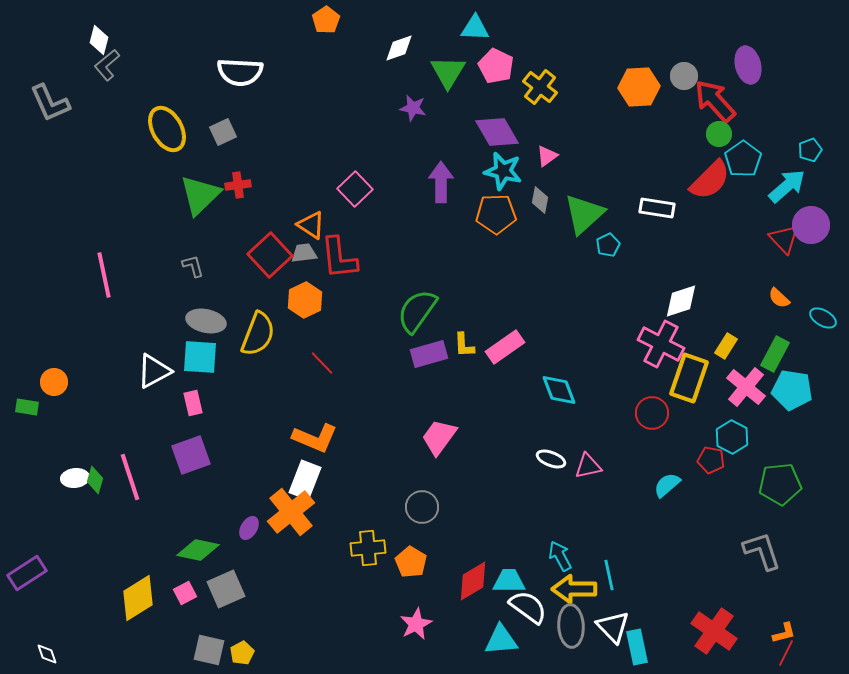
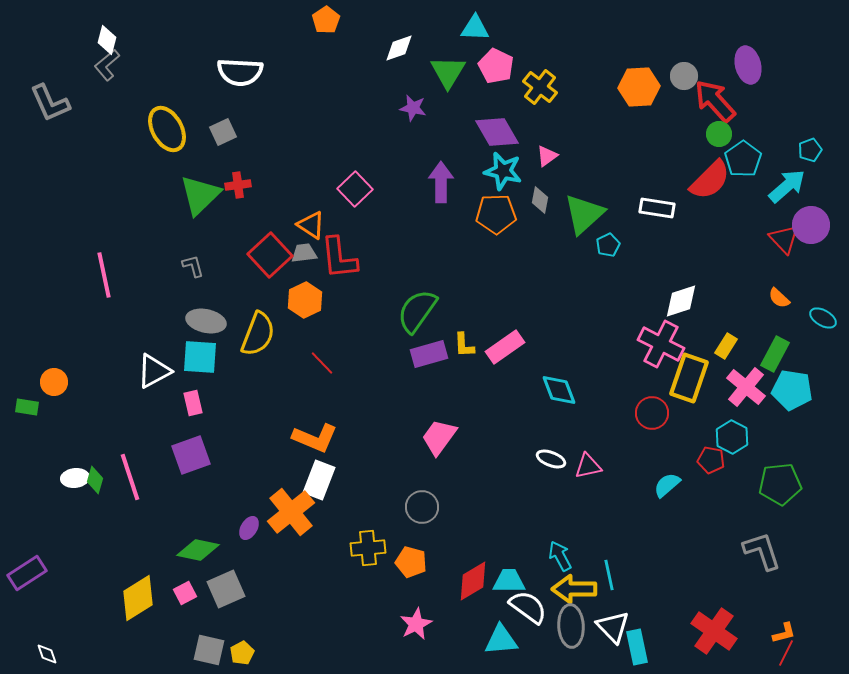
white diamond at (99, 40): moved 8 px right
white rectangle at (305, 480): moved 14 px right
orange pentagon at (411, 562): rotated 16 degrees counterclockwise
